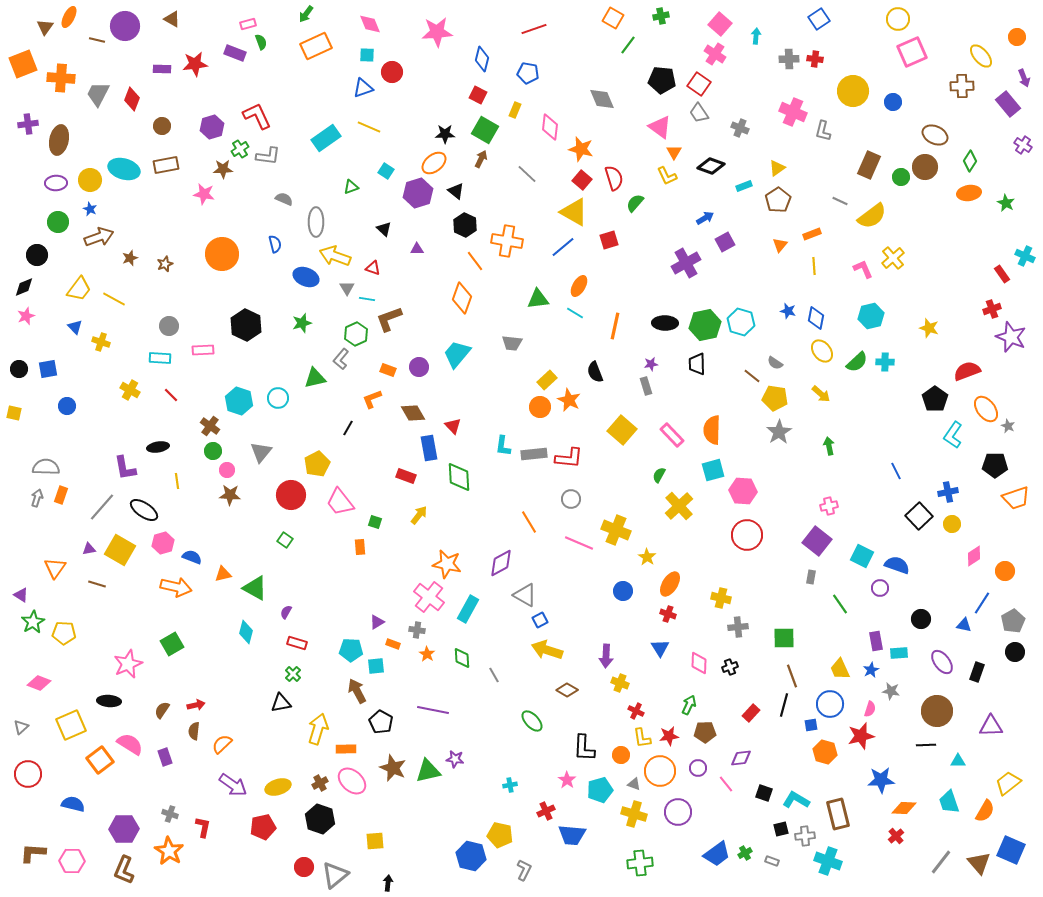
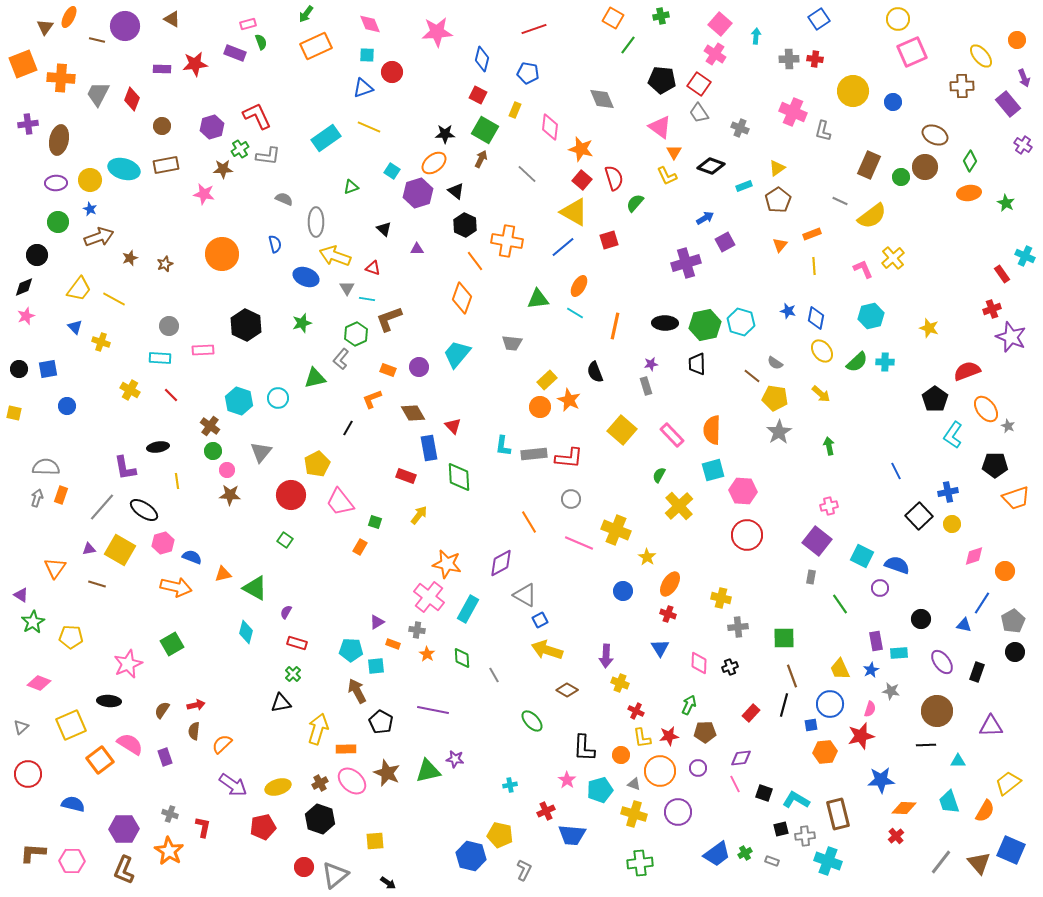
orange circle at (1017, 37): moved 3 px down
cyan square at (386, 171): moved 6 px right
purple cross at (686, 263): rotated 12 degrees clockwise
orange rectangle at (360, 547): rotated 35 degrees clockwise
pink diamond at (974, 556): rotated 15 degrees clockwise
yellow pentagon at (64, 633): moved 7 px right, 4 px down
orange hexagon at (825, 752): rotated 20 degrees counterclockwise
brown star at (393, 768): moved 6 px left, 5 px down
pink line at (726, 784): moved 9 px right; rotated 12 degrees clockwise
black arrow at (388, 883): rotated 119 degrees clockwise
